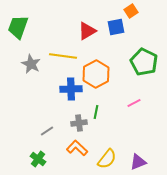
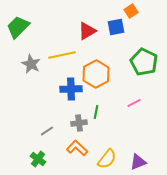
green trapezoid: rotated 25 degrees clockwise
yellow line: moved 1 px left, 1 px up; rotated 20 degrees counterclockwise
